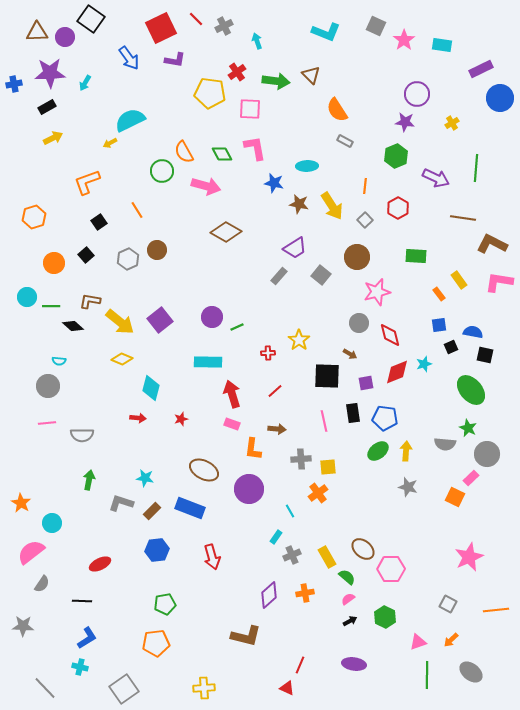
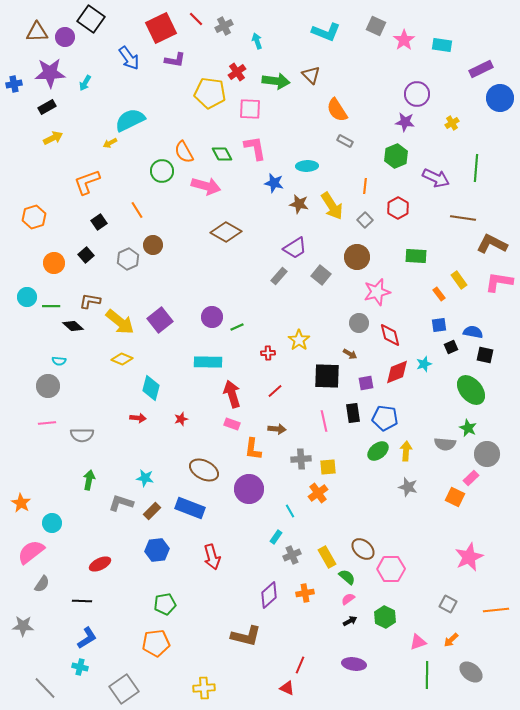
brown circle at (157, 250): moved 4 px left, 5 px up
